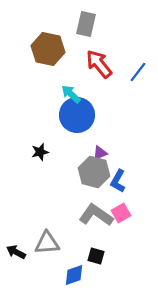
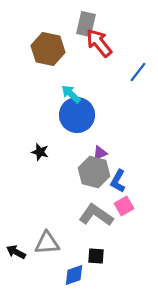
red arrow: moved 21 px up
black star: rotated 30 degrees clockwise
pink square: moved 3 px right, 7 px up
black square: rotated 12 degrees counterclockwise
